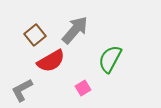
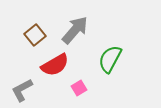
red semicircle: moved 4 px right, 4 px down
pink square: moved 4 px left
